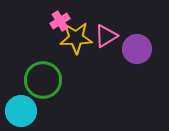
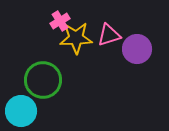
pink triangle: moved 3 px right, 1 px up; rotated 15 degrees clockwise
